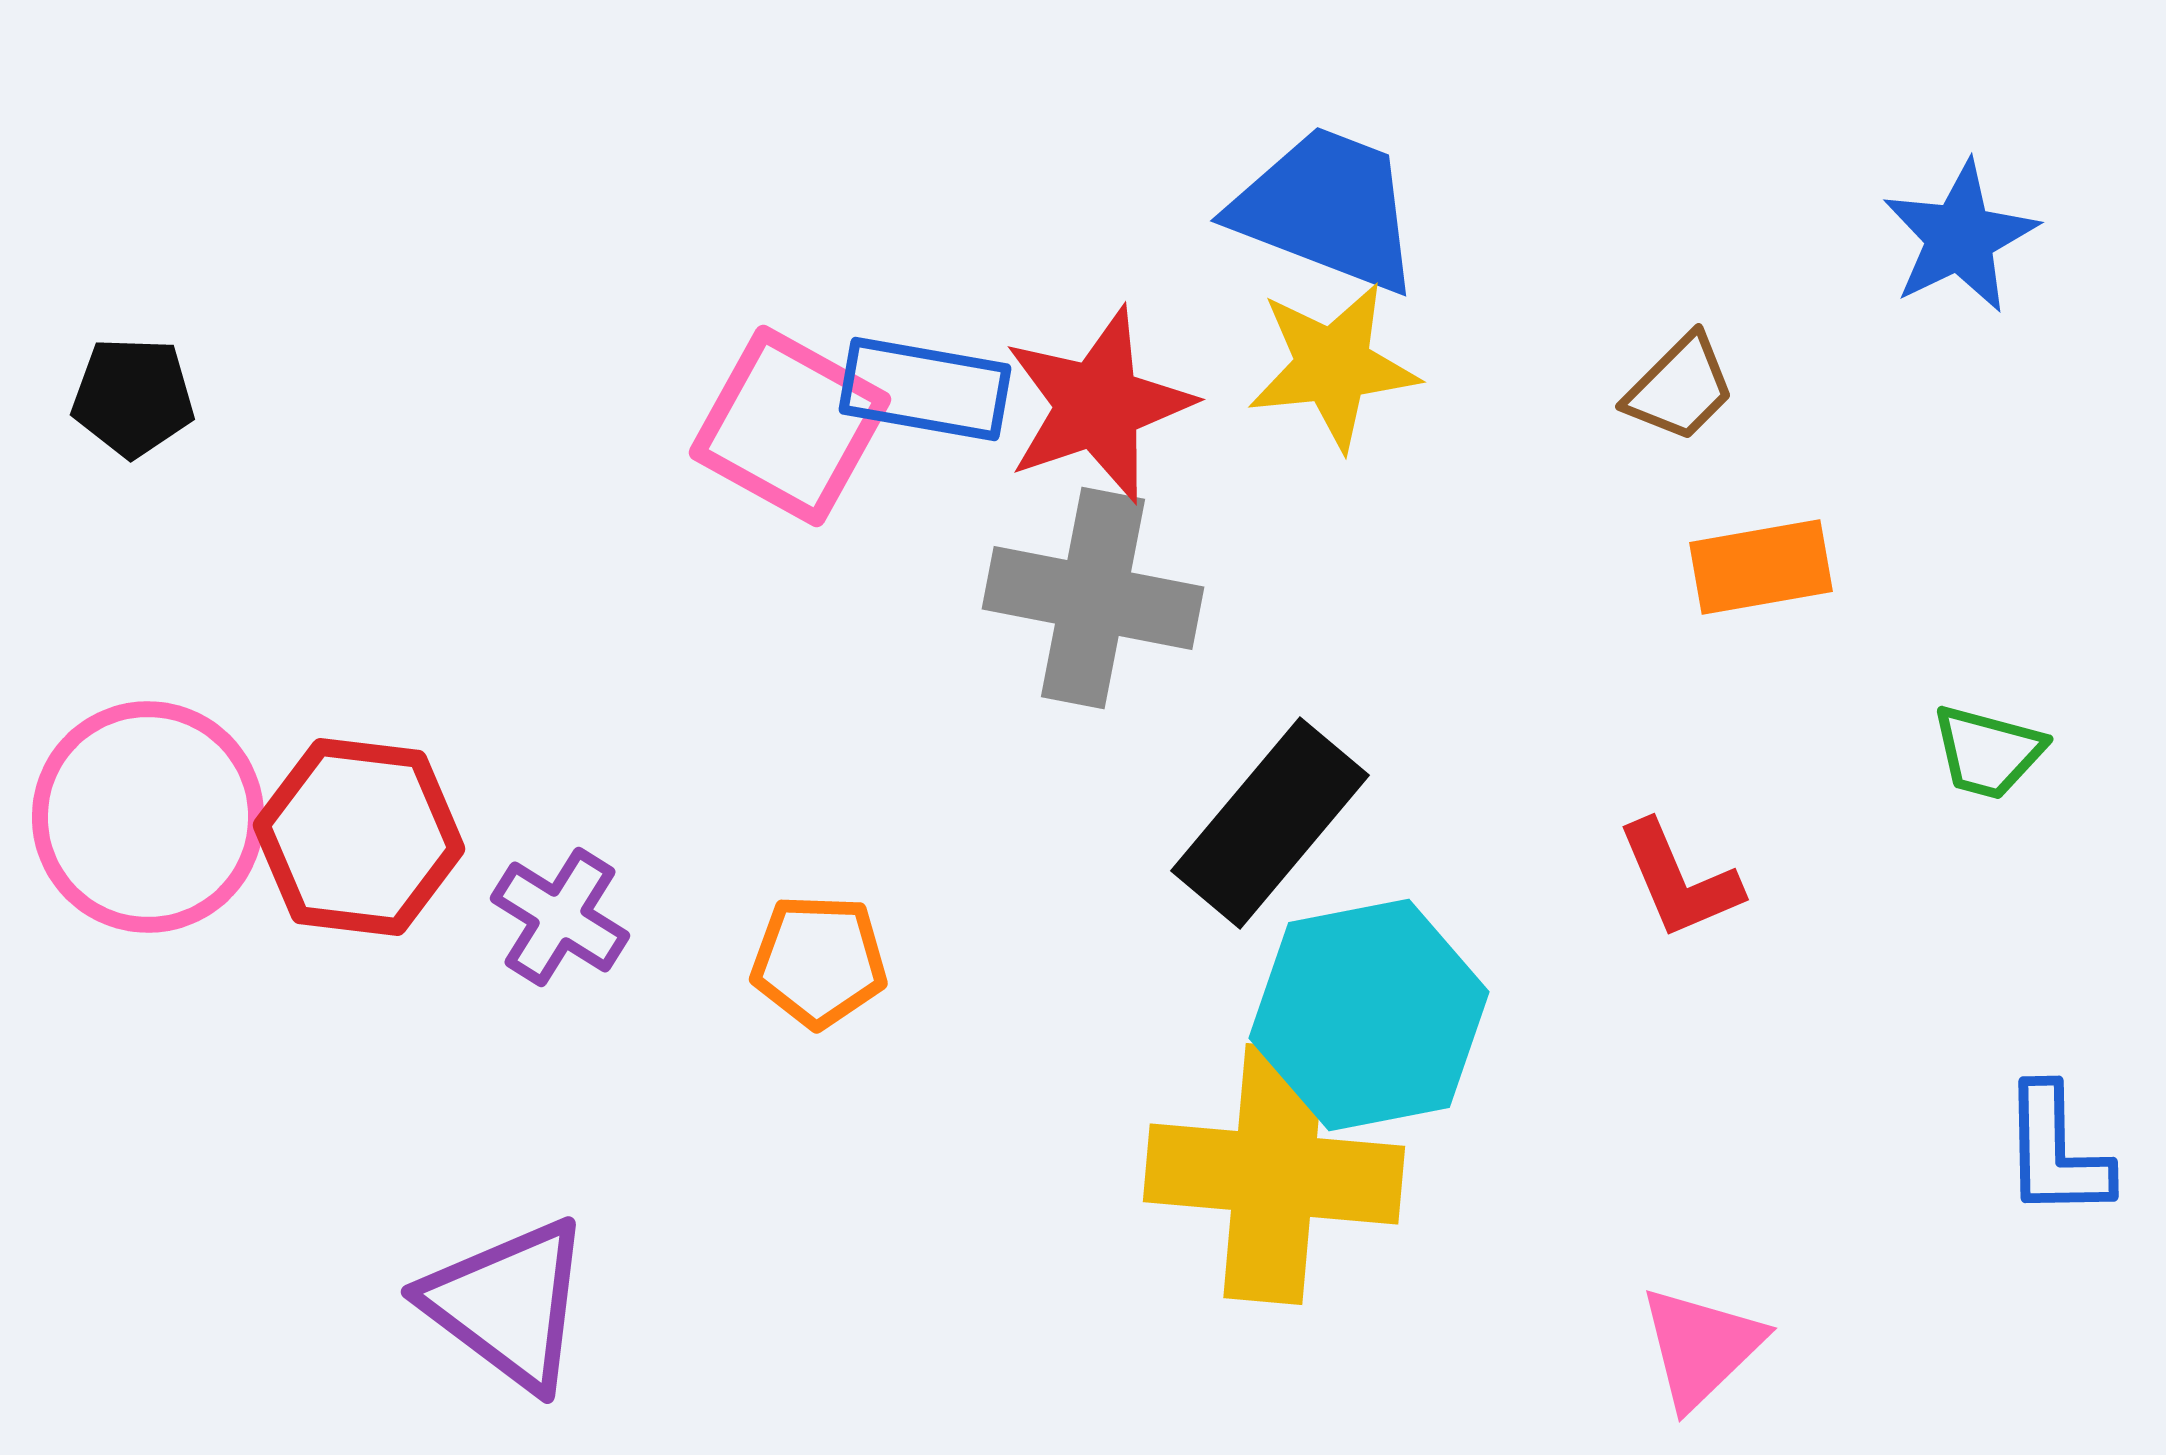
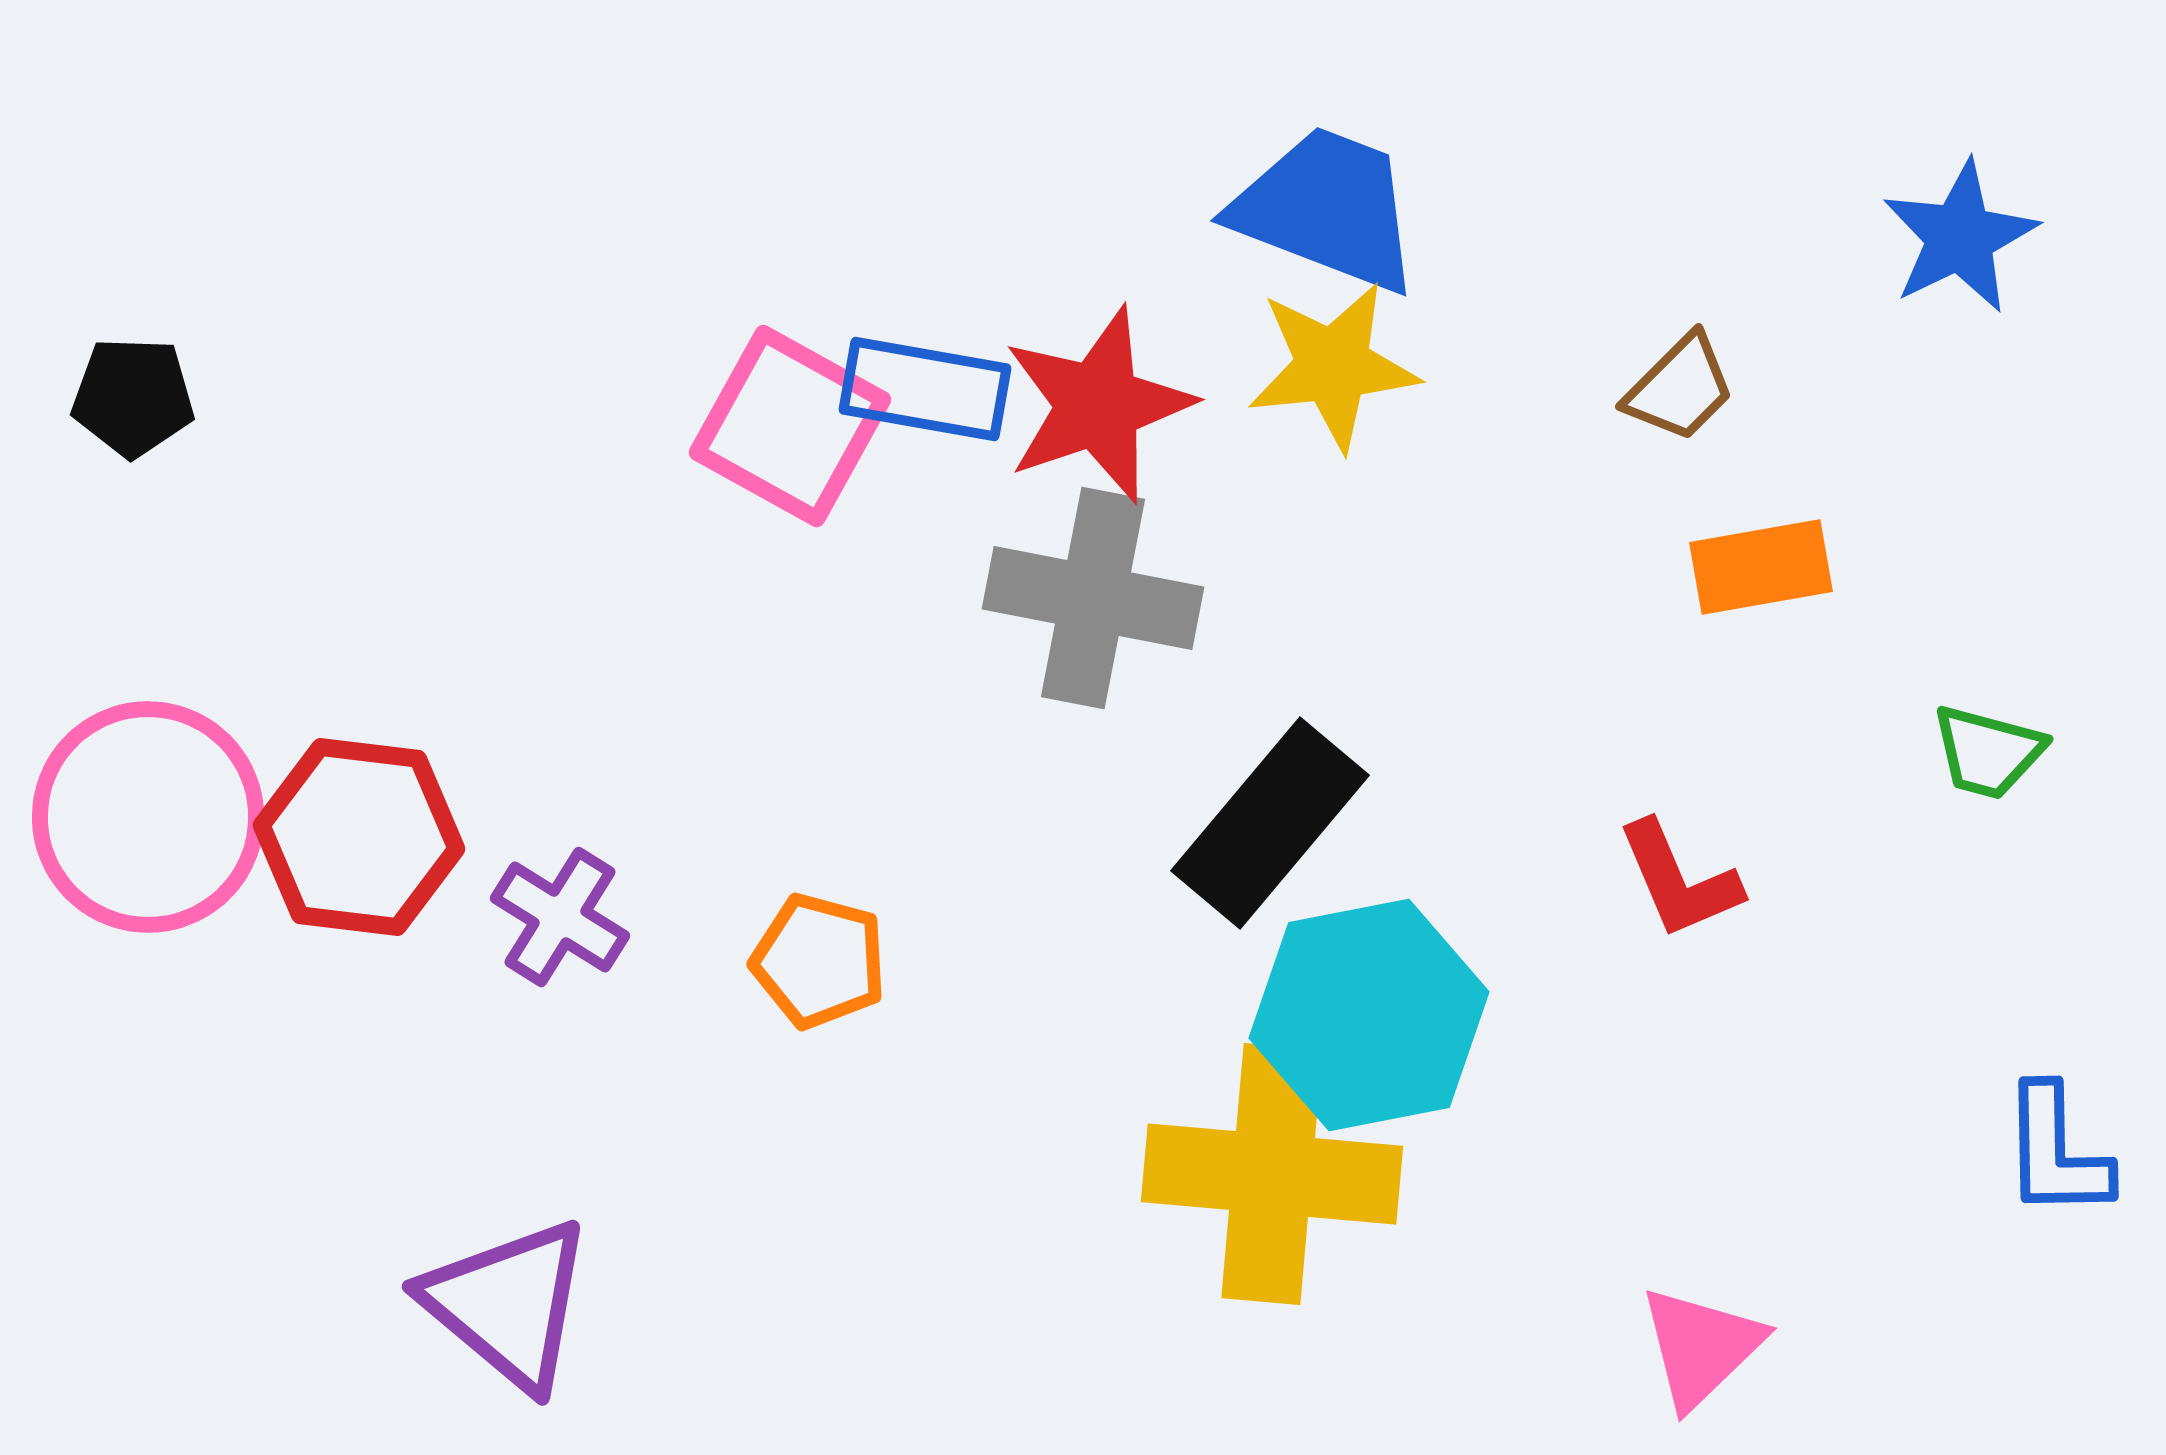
orange pentagon: rotated 13 degrees clockwise
yellow cross: moved 2 px left
purple triangle: rotated 3 degrees clockwise
